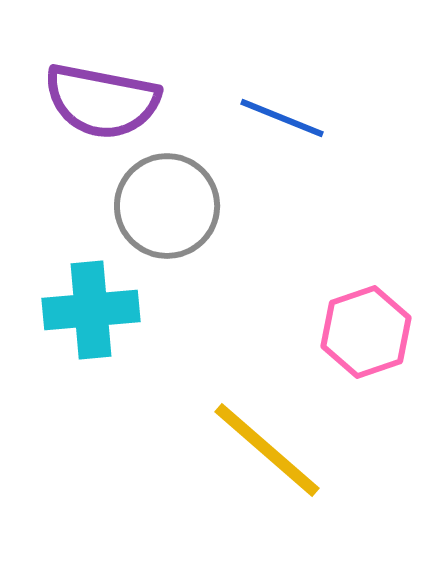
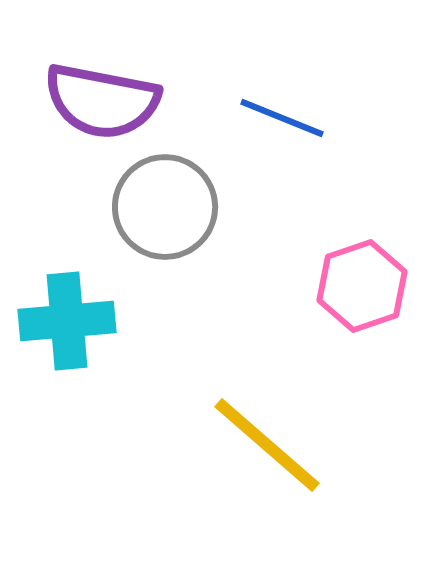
gray circle: moved 2 px left, 1 px down
cyan cross: moved 24 px left, 11 px down
pink hexagon: moved 4 px left, 46 px up
yellow line: moved 5 px up
